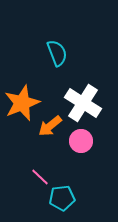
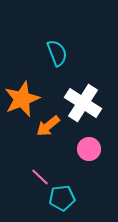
orange star: moved 4 px up
orange arrow: moved 2 px left
pink circle: moved 8 px right, 8 px down
